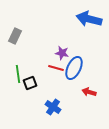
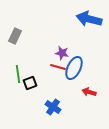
red line: moved 2 px right, 1 px up
